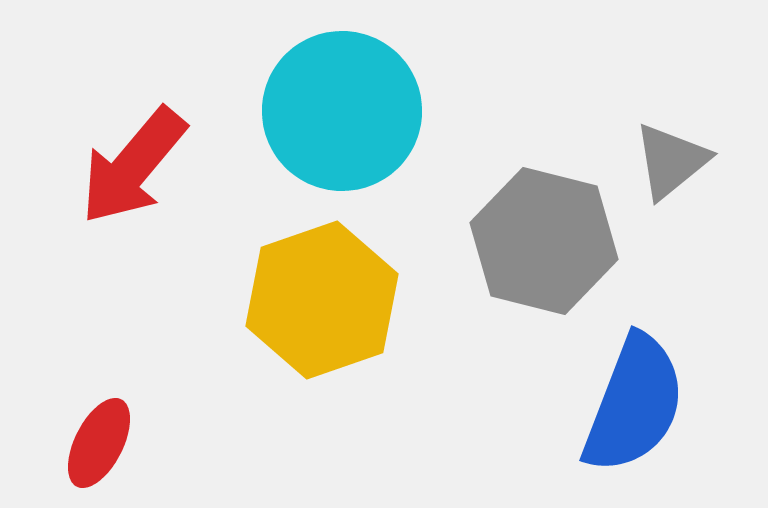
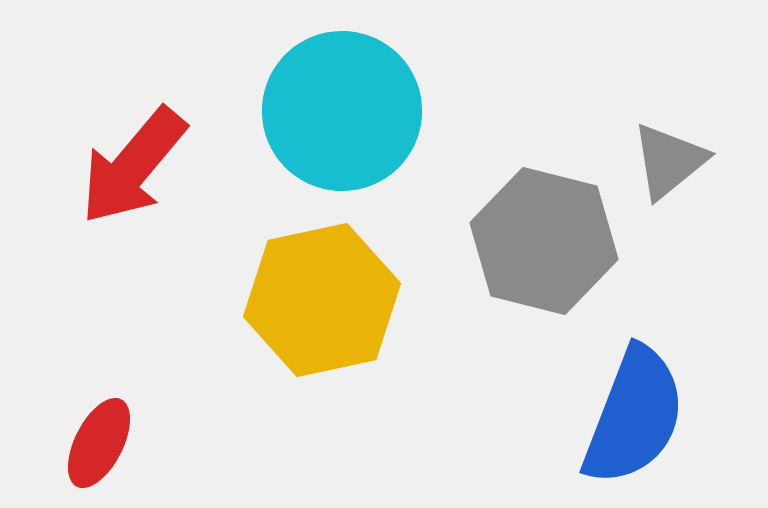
gray triangle: moved 2 px left
yellow hexagon: rotated 7 degrees clockwise
blue semicircle: moved 12 px down
